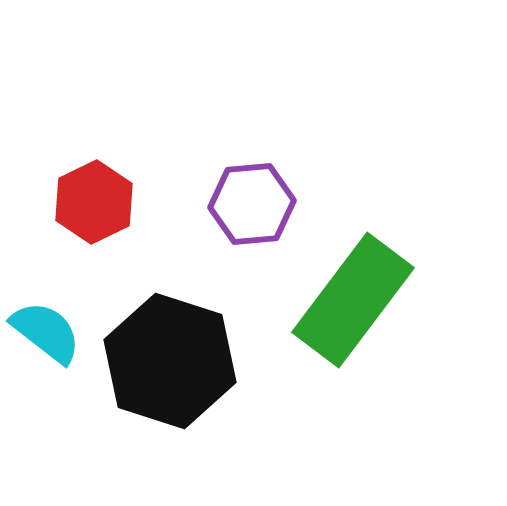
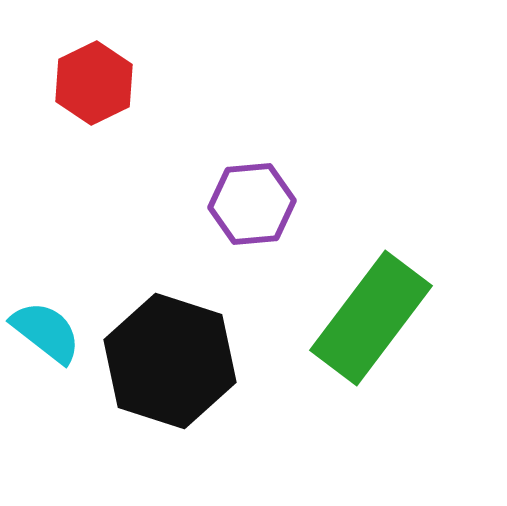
red hexagon: moved 119 px up
green rectangle: moved 18 px right, 18 px down
